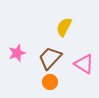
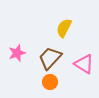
yellow semicircle: moved 1 px down
